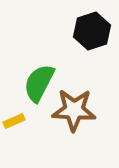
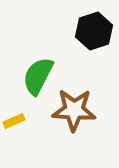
black hexagon: moved 2 px right
green semicircle: moved 1 px left, 7 px up
